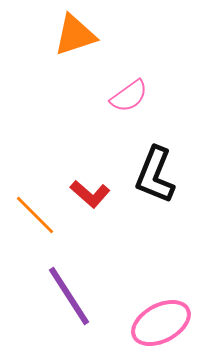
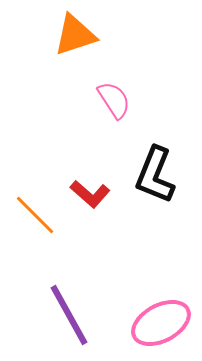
pink semicircle: moved 15 px left, 4 px down; rotated 87 degrees counterclockwise
purple line: moved 19 px down; rotated 4 degrees clockwise
